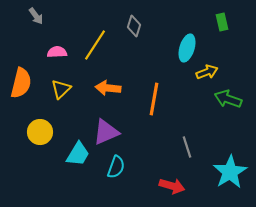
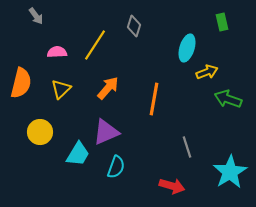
orange arrow: rotated 125 degrees clockwise
